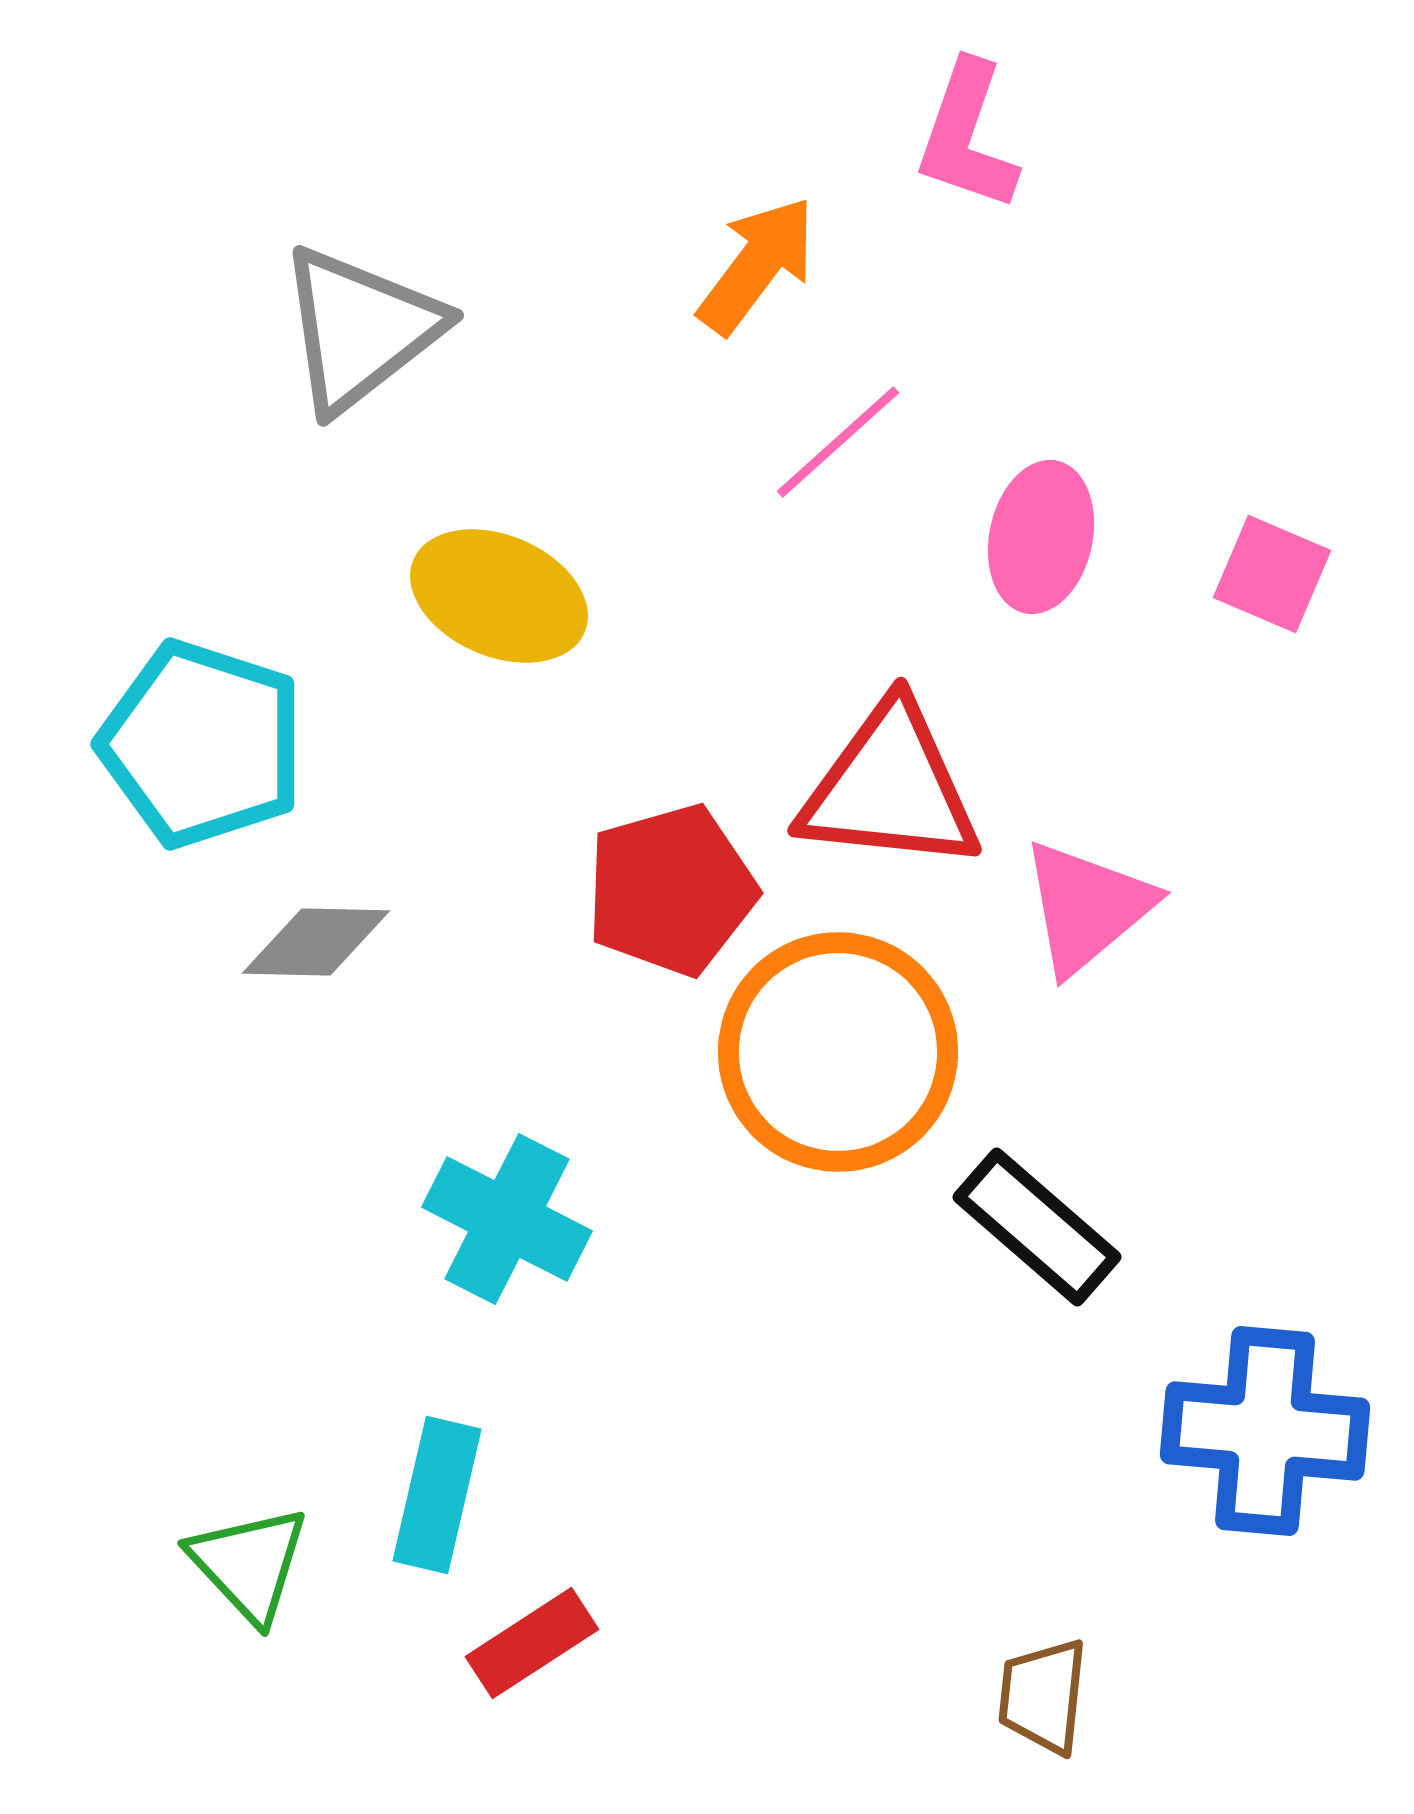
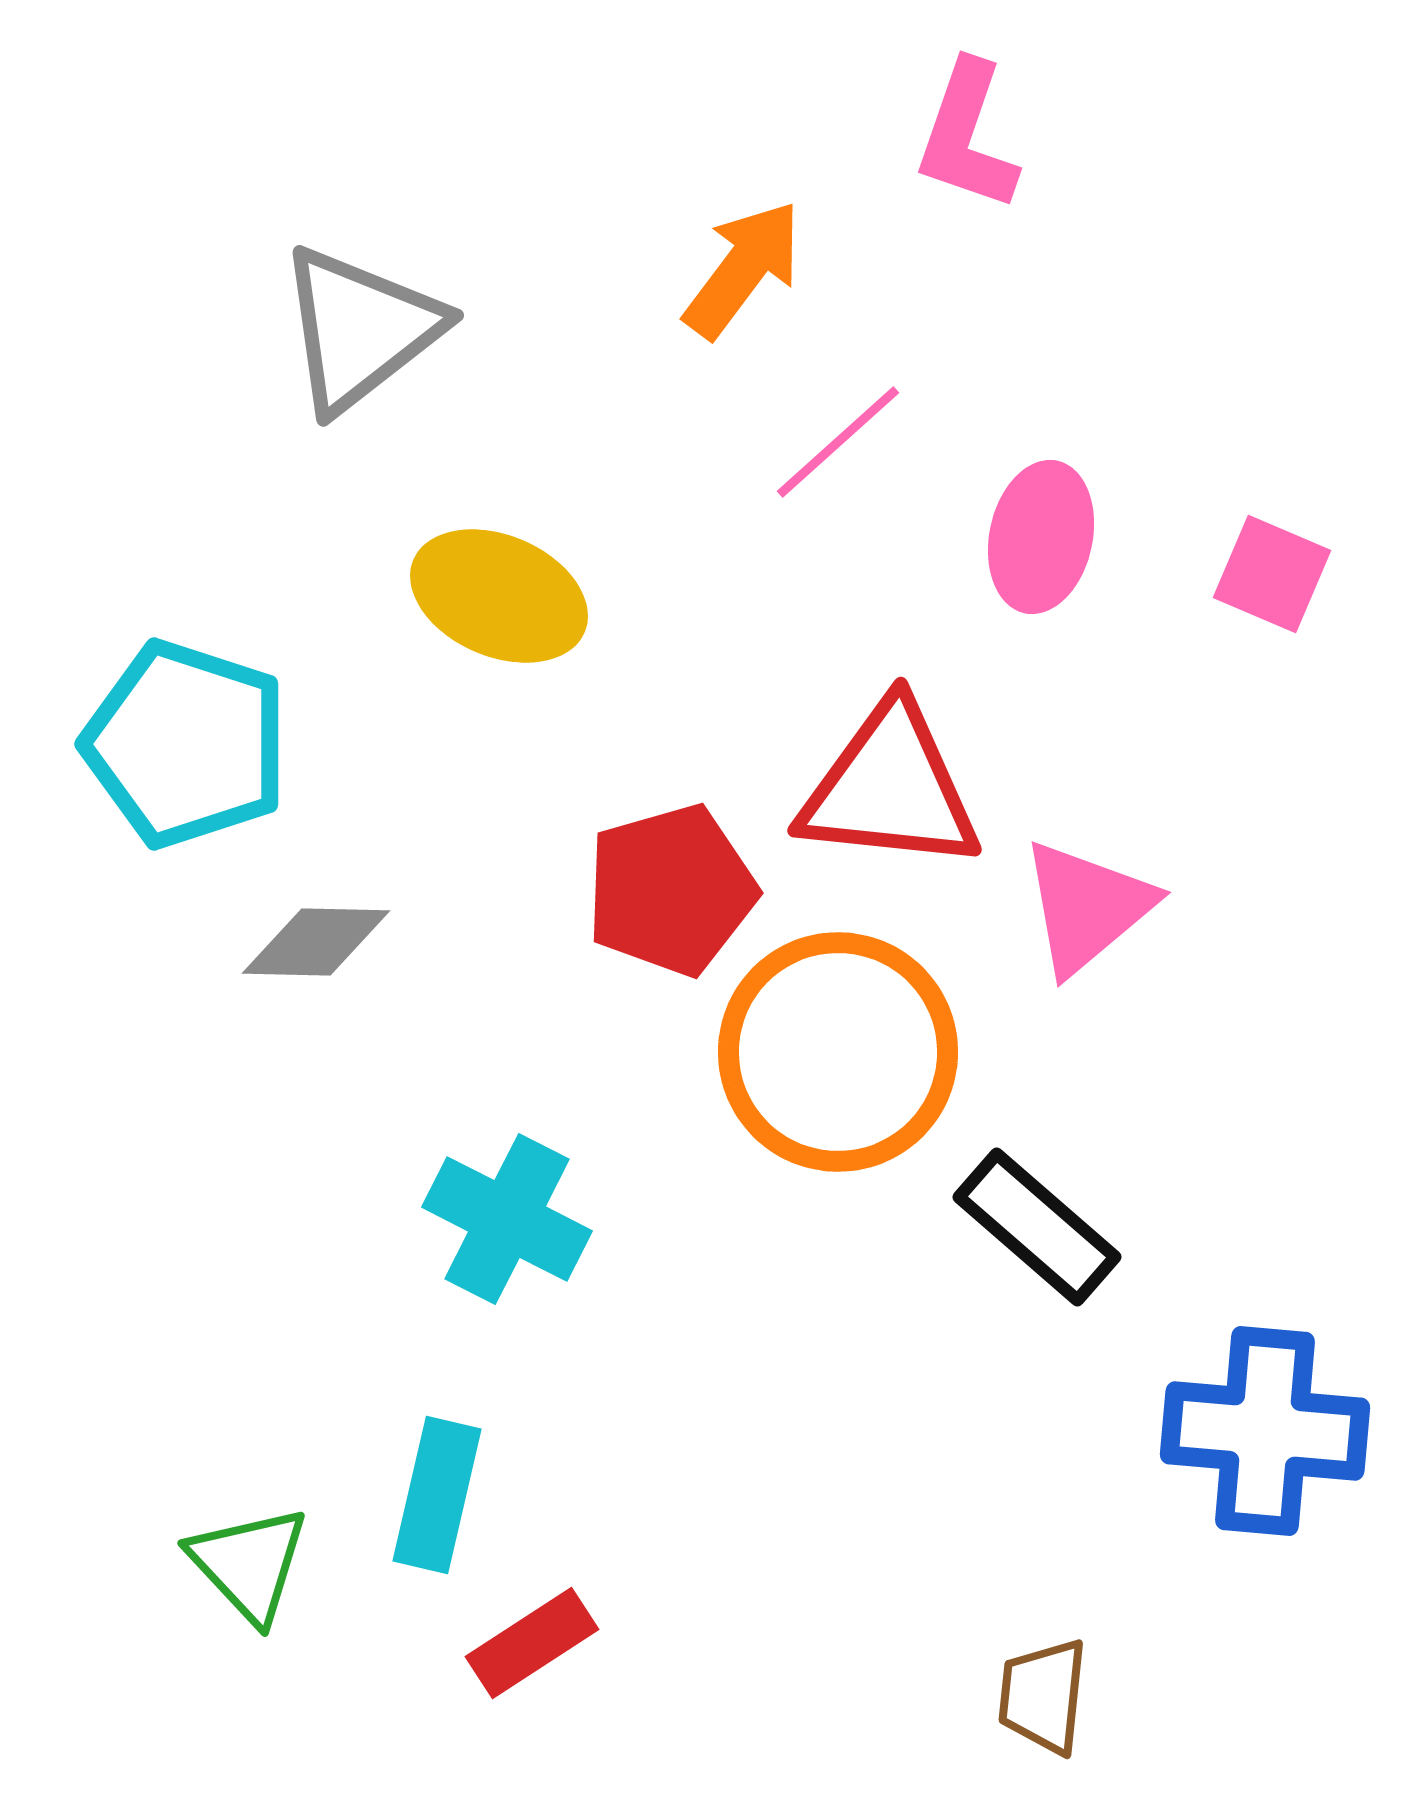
orange arrow: moved 14 px left, 4 px down
cyan pentagon: moved 16 px left
